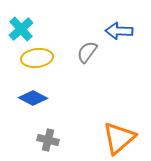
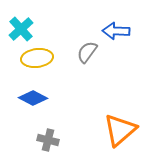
blue arrow: moved 3 px left
orange triangle: moved 1 px right, 8 px up
